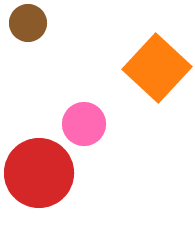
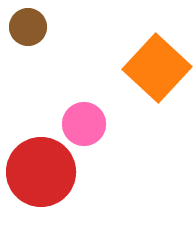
brown circle: moved 4 px down
red circle: moved 2 px right, 1 px up
